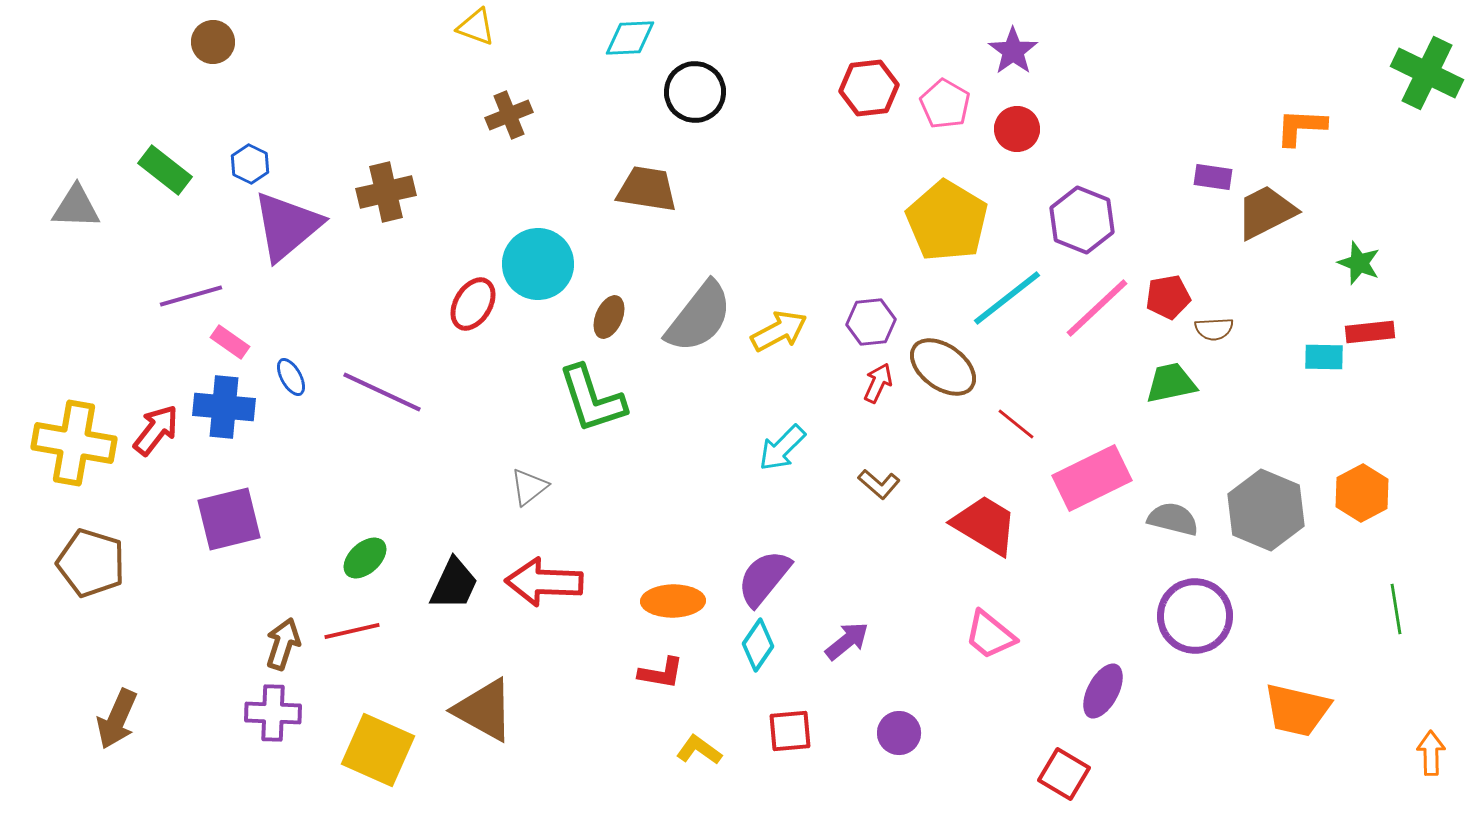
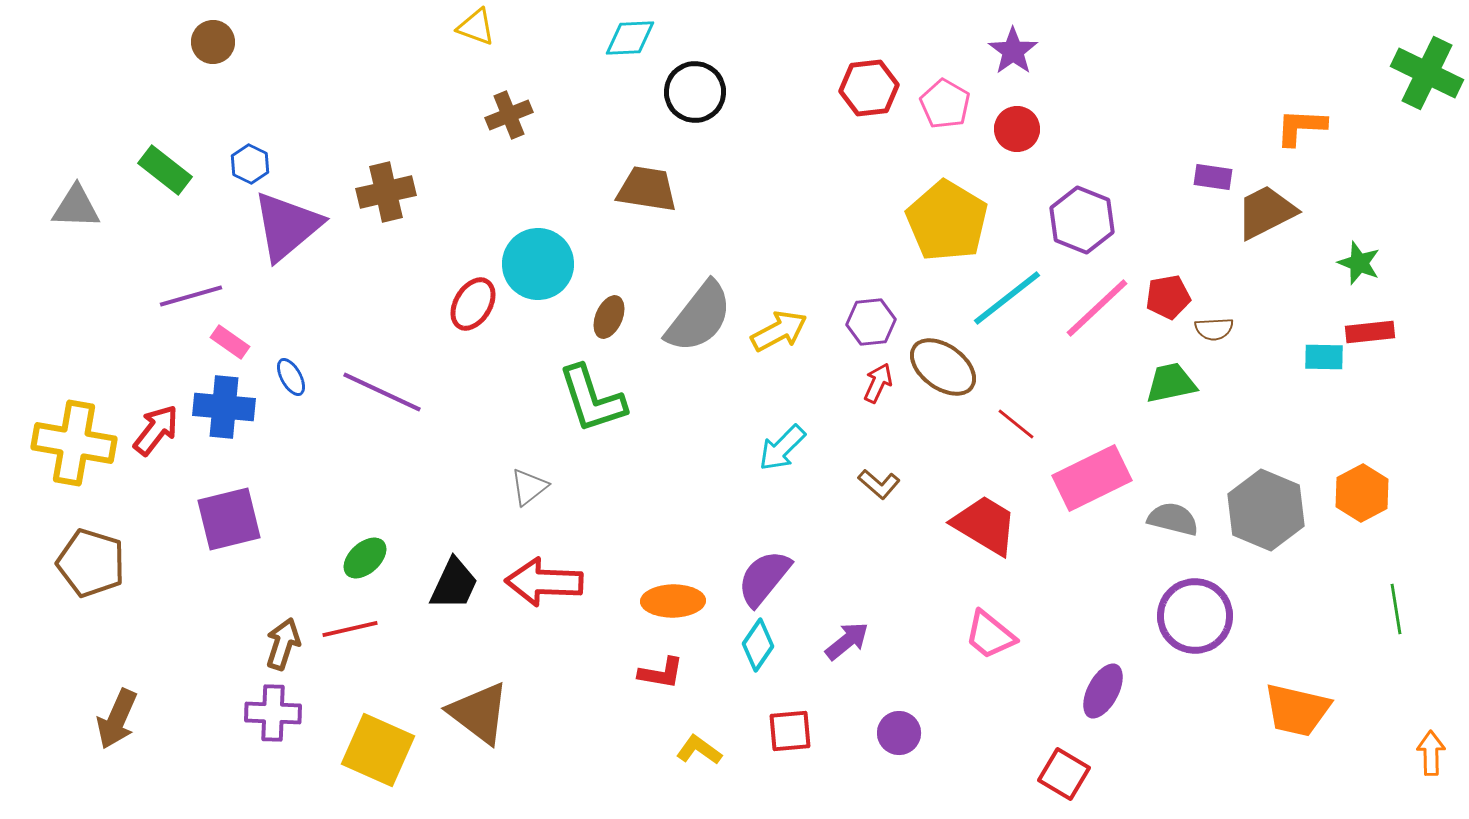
red line at (352, 631): moved 2 px left, 2 px up
brown triangle at (484, 710): moved 5 px left, 3 px down; rotated 8 degrees clockwise
